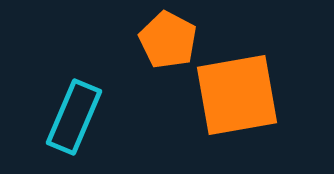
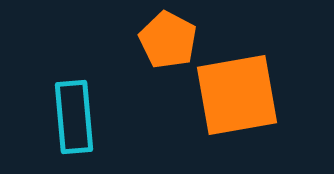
cyan rectangle: rotated 28 degrees counterclockwise
